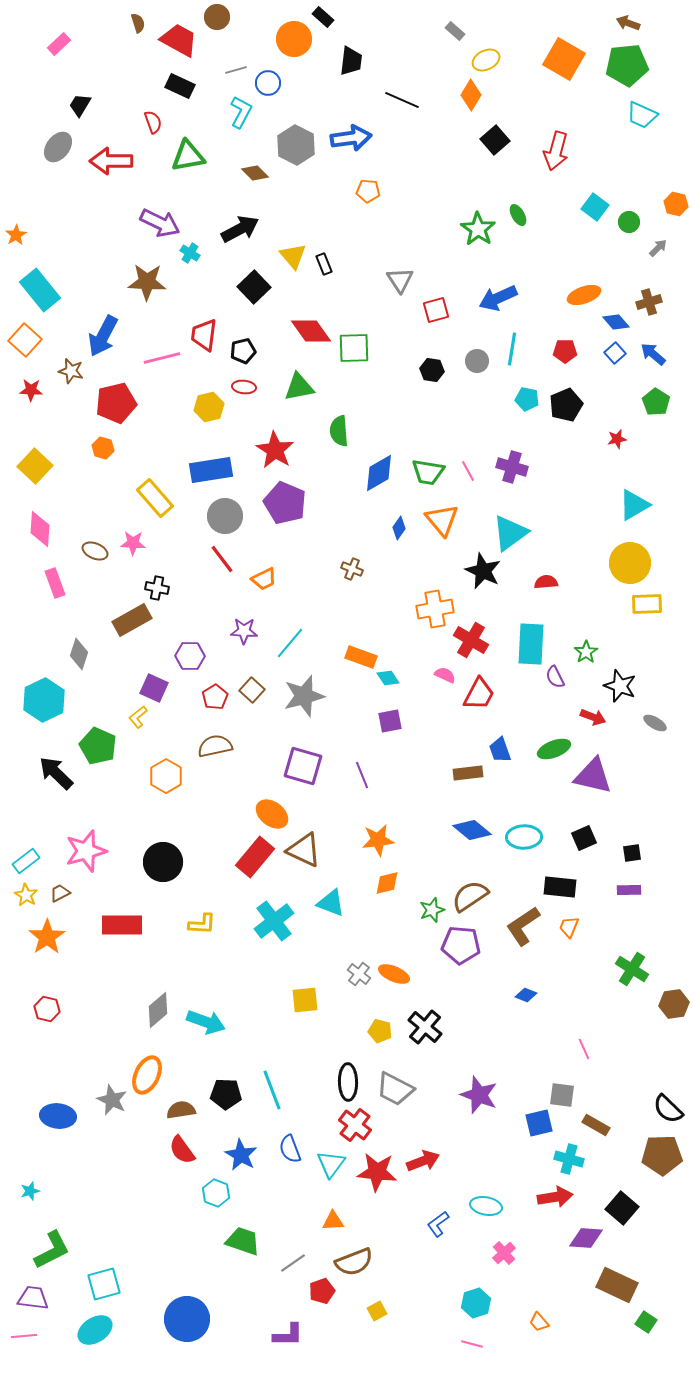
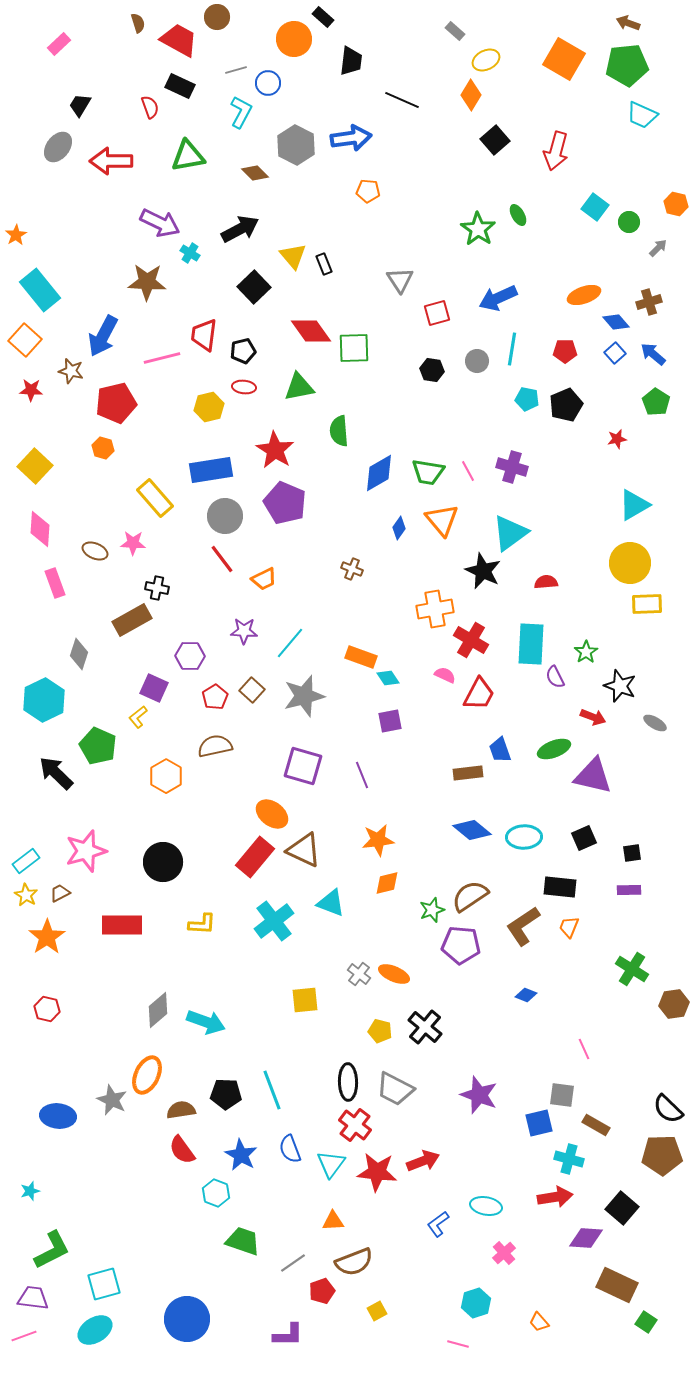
red semicircle at (153, 122): moved 3 px left, 15 px up
red square at (436, 310): moved 1 px right, 3 px down
pink line at (24, 1336): rotated 15 degrees counterclockwise
pink line at (472, 1344): moved 14 px left
